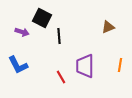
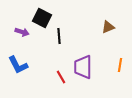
purple trapezoid: moved 2 px left, 1 px down
